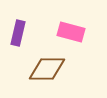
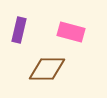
purple rectangle: moved 1 px right, 3 px up
